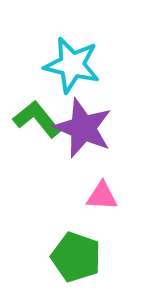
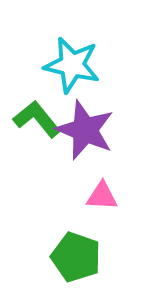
purple star: moved 2 px right, 2 px down
